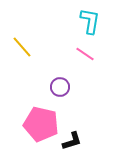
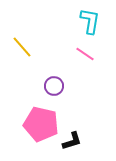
purple circle: moved 6 px left, 1 px up
